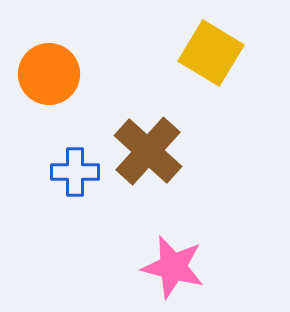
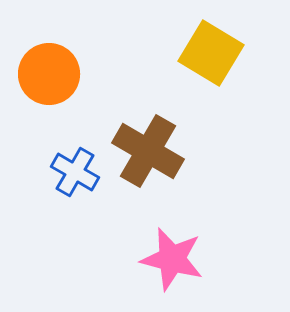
brown cross: rotated 12 degrees counterclockwise
blue cross: rotated 30 degrees clockwise
pink star: moved 1 px left, 8 px up
